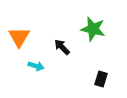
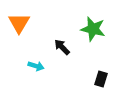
orange triangle: moved 14 px up
